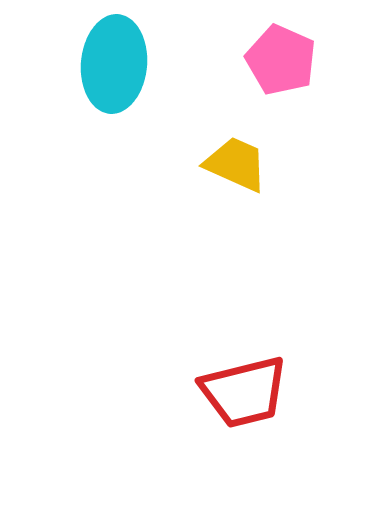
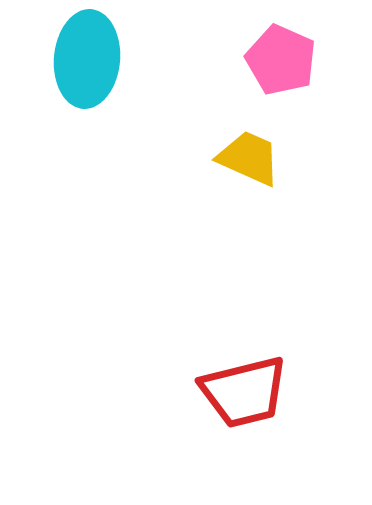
cyan ellipse: moved 27 px left, 5 px up
yellow trapezoid: moved 13 px right, 6 px up
